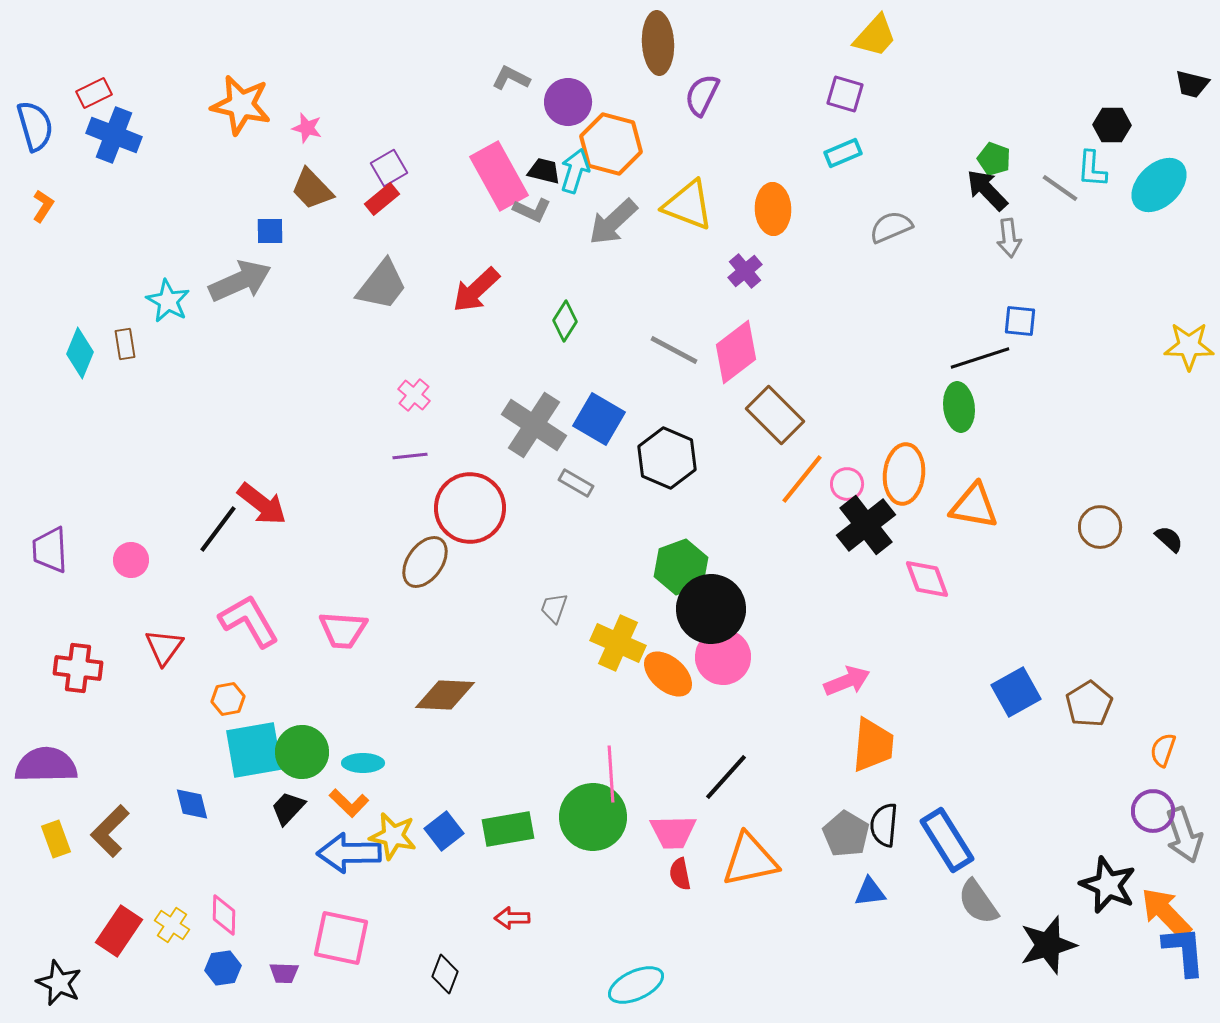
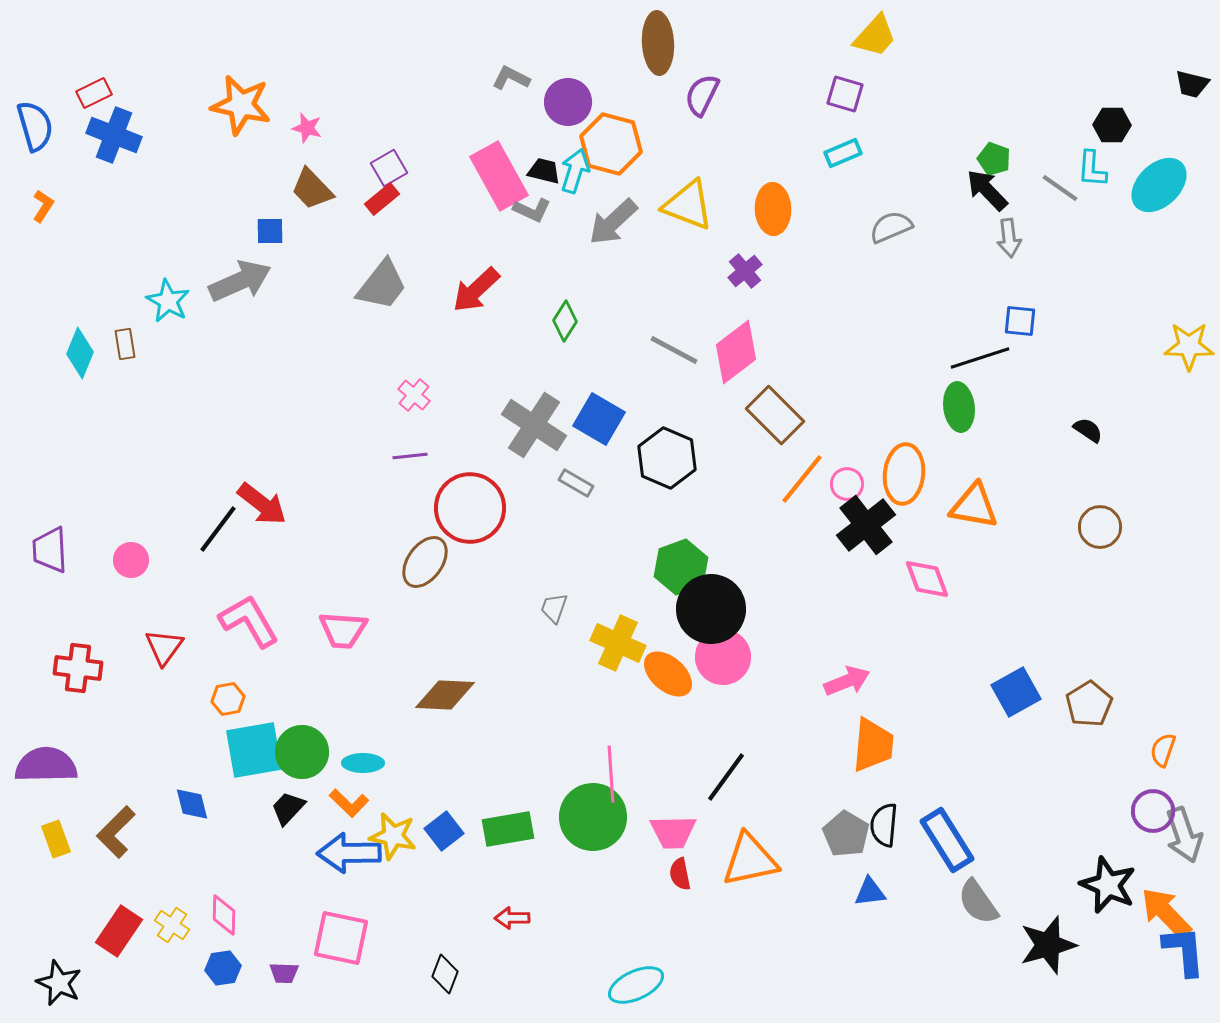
black semicircle at (1169, 539): moved 81 px left, 109 px up; rotated 8 degrees counterclockwise
black line at (726, 777): rotated 6 degrees counterclockwise
brown L-shape at (110, 831): moved 6 px right, 1 px down
